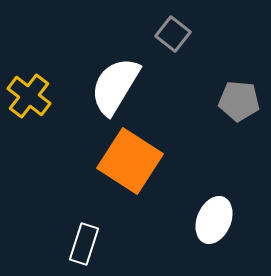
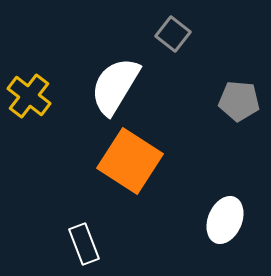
white ellipse: moved 11 px right
white rectangle: rotated 39 degrees counterclockwise
